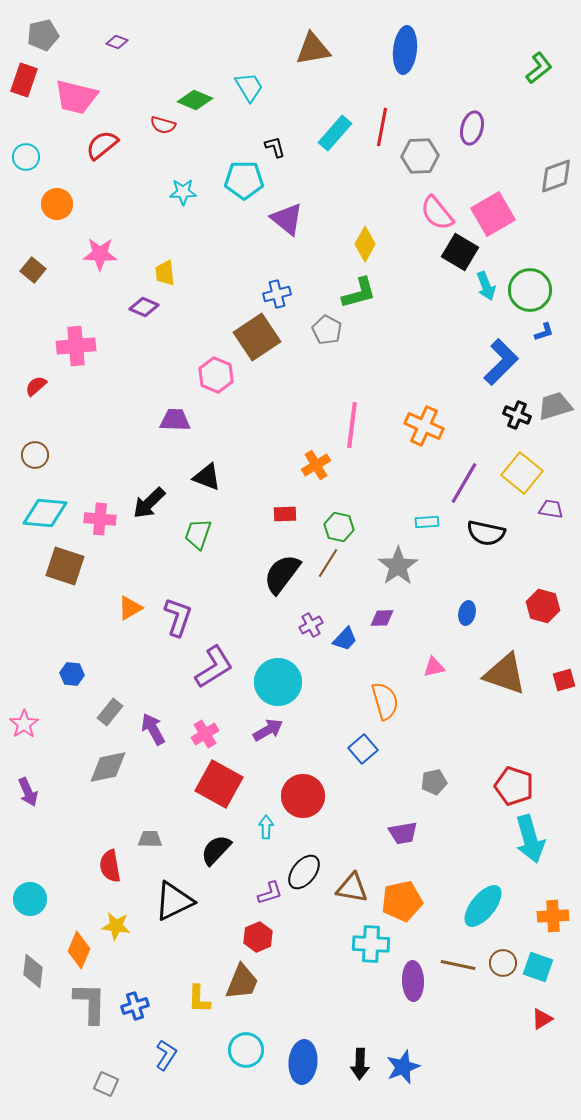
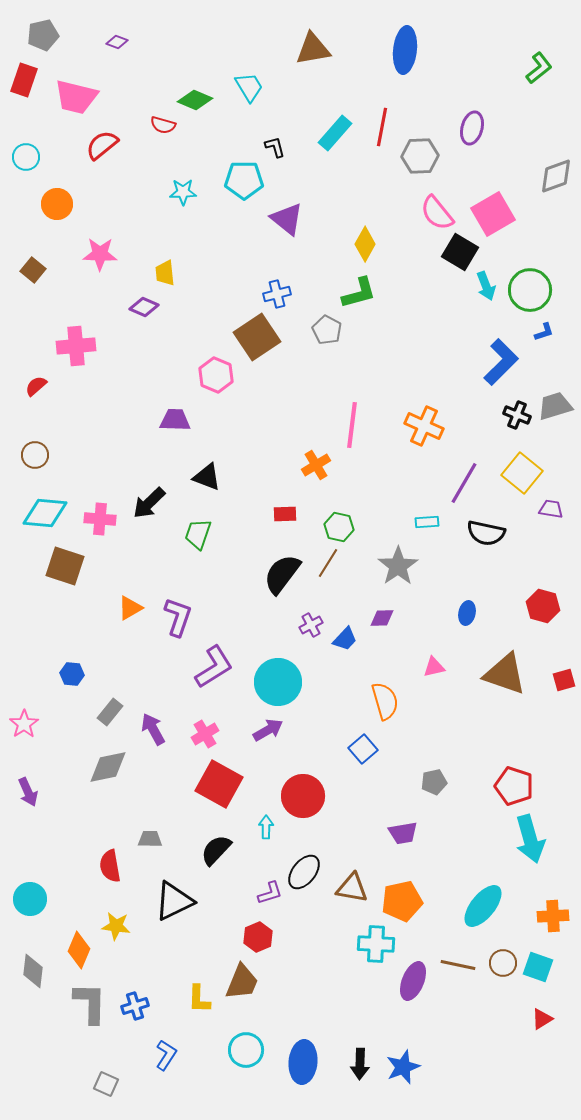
cyan cross at (371, 944): moved 5 px right
purple ellipse at (413, 981): rotated 24 degrees clockwise
